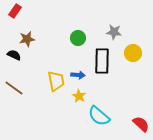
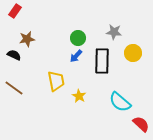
blue arrow: moved 2 px left, 19 px up; rotated 128 degrees clockwise
cyan semicircle: moved 21 px right, 14 px up
